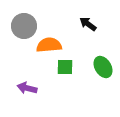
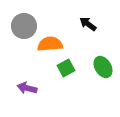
orange semicircle: moved 1 px right, 1 px up
green square: moved 1 px right, 1 px down; rotated 30 degrees counterclockwise
